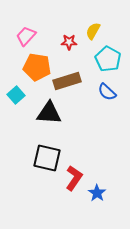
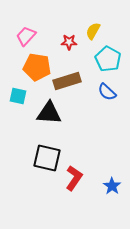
cyan square: moved 2 px right, 1 px down; rotated 36 degrees counterclockwise
blue star: moved 15 px right, 7 px up
